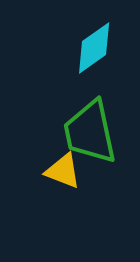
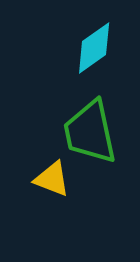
yellow triangle: moved 11 px left, 8 px down
